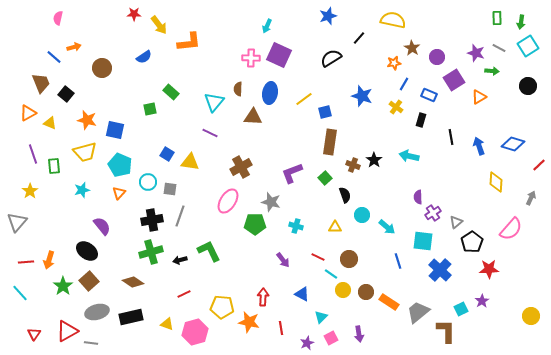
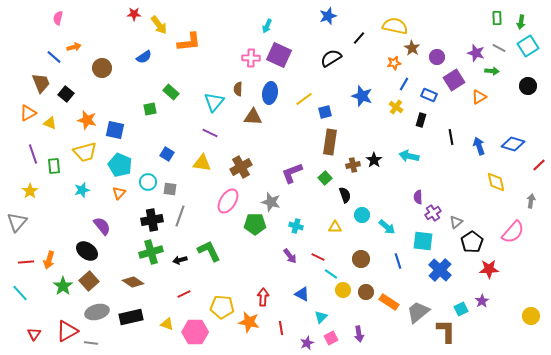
yellow semicircle at (393, 20): moved 2 px right, 6 px down
yellow triangle at (190, 162): moved 12 px right, 1 px down
brown cross at (353, 165): rotated 32 degrees counterclockwise
yellow diamond at (496, 182): rotated 15 degrees counterclockwise
gray arrow at (531, 198): moved 3 px down; rotated 16 degrees counterclockwise
pink semicircle at (511, 229): moved 2 px right, 3 px down
brown circle at (349, 259): moved 12 px right
purple arrow at (283, 260): moved 7 px right, 4 px up
pink hexagon at (195, 332): rotated 15 degrees clockwise
